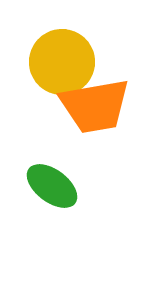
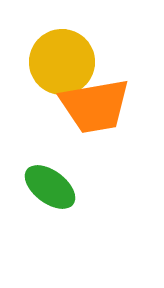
green ellipse: moved 2 px left, 1 px down
